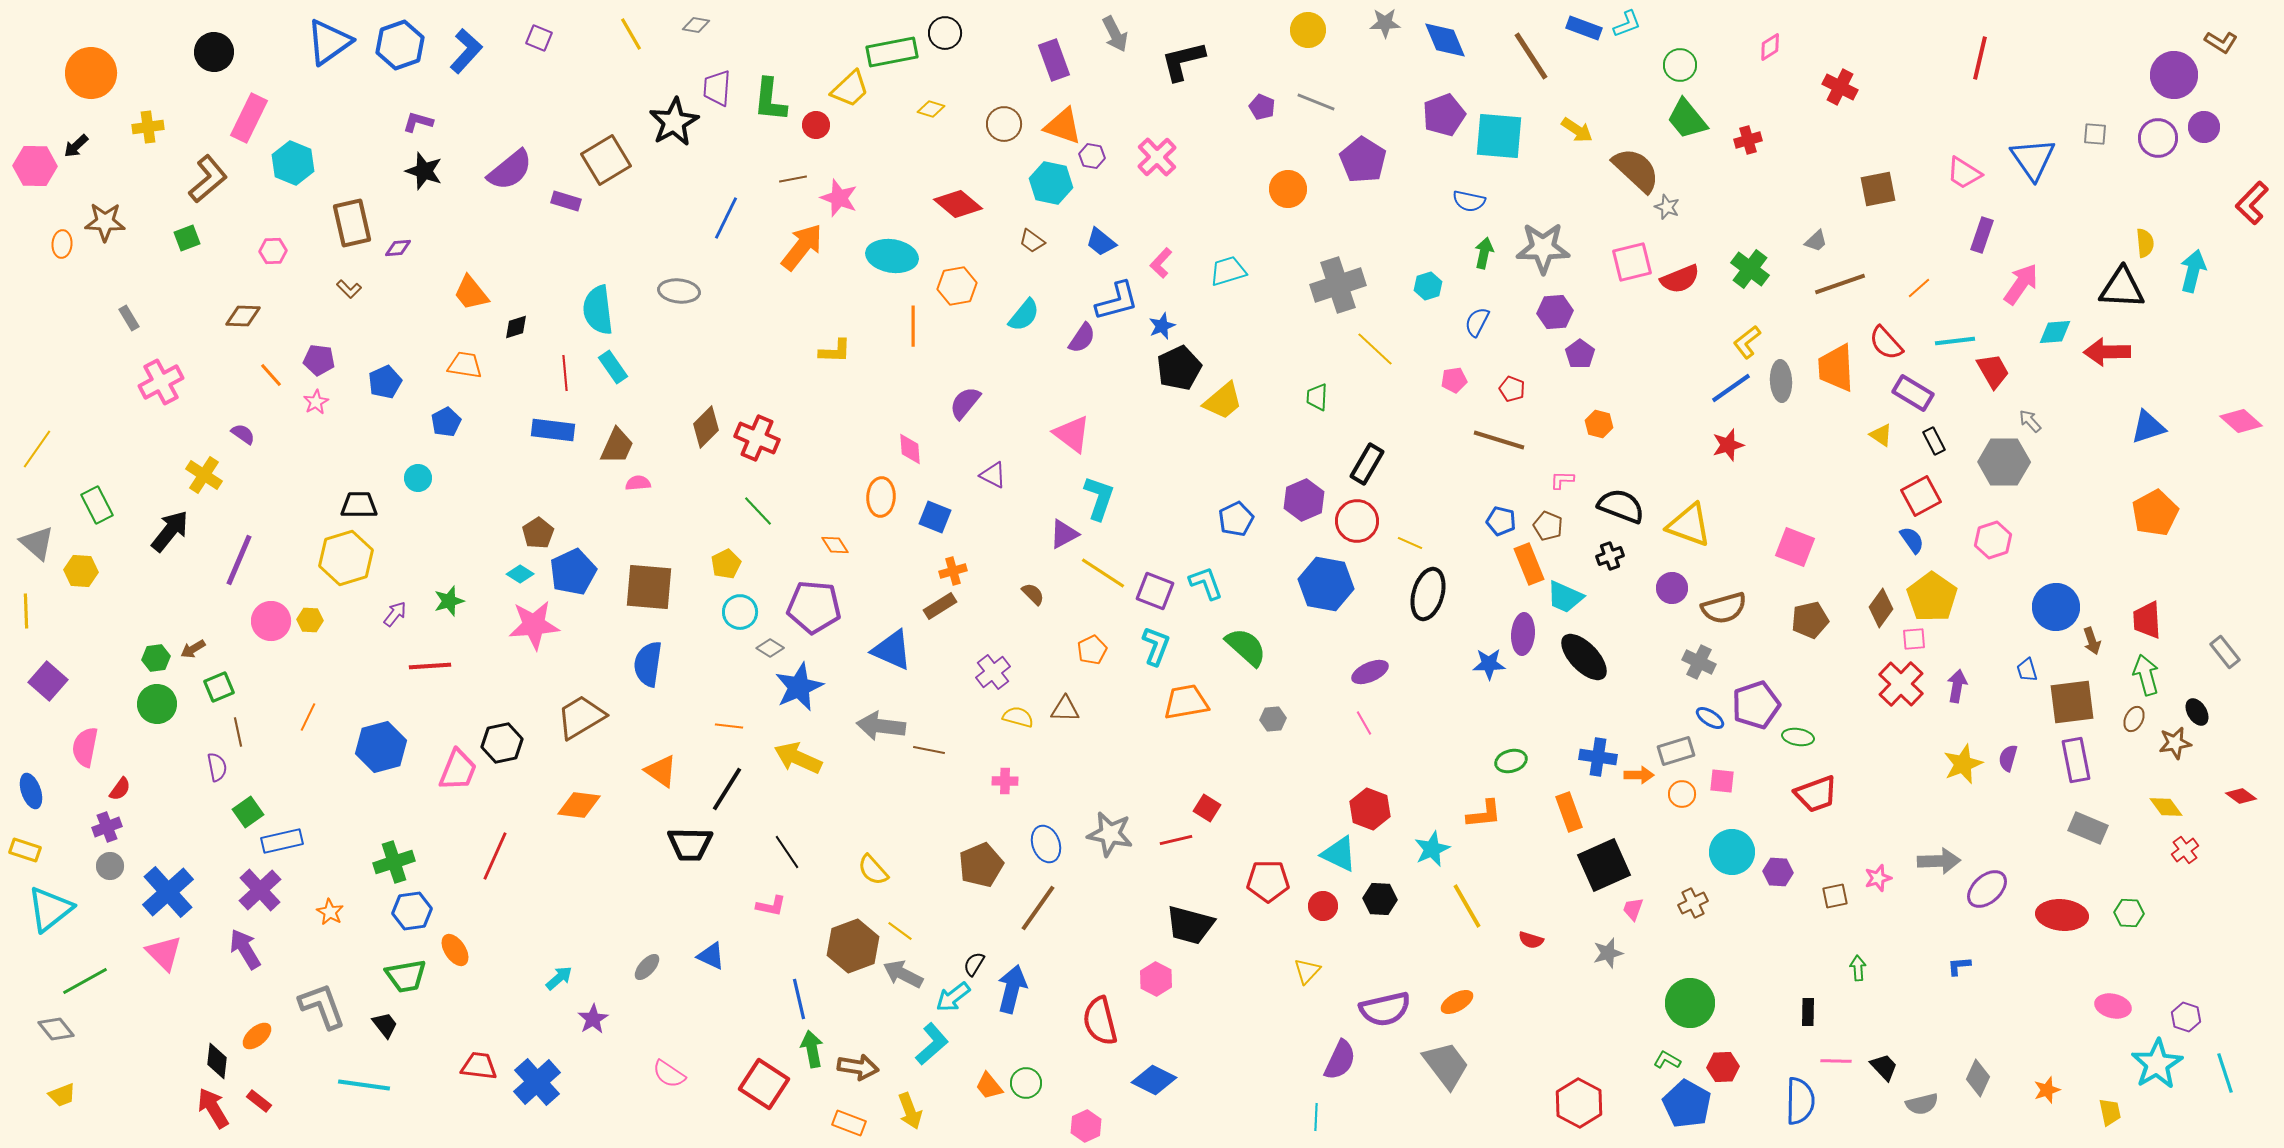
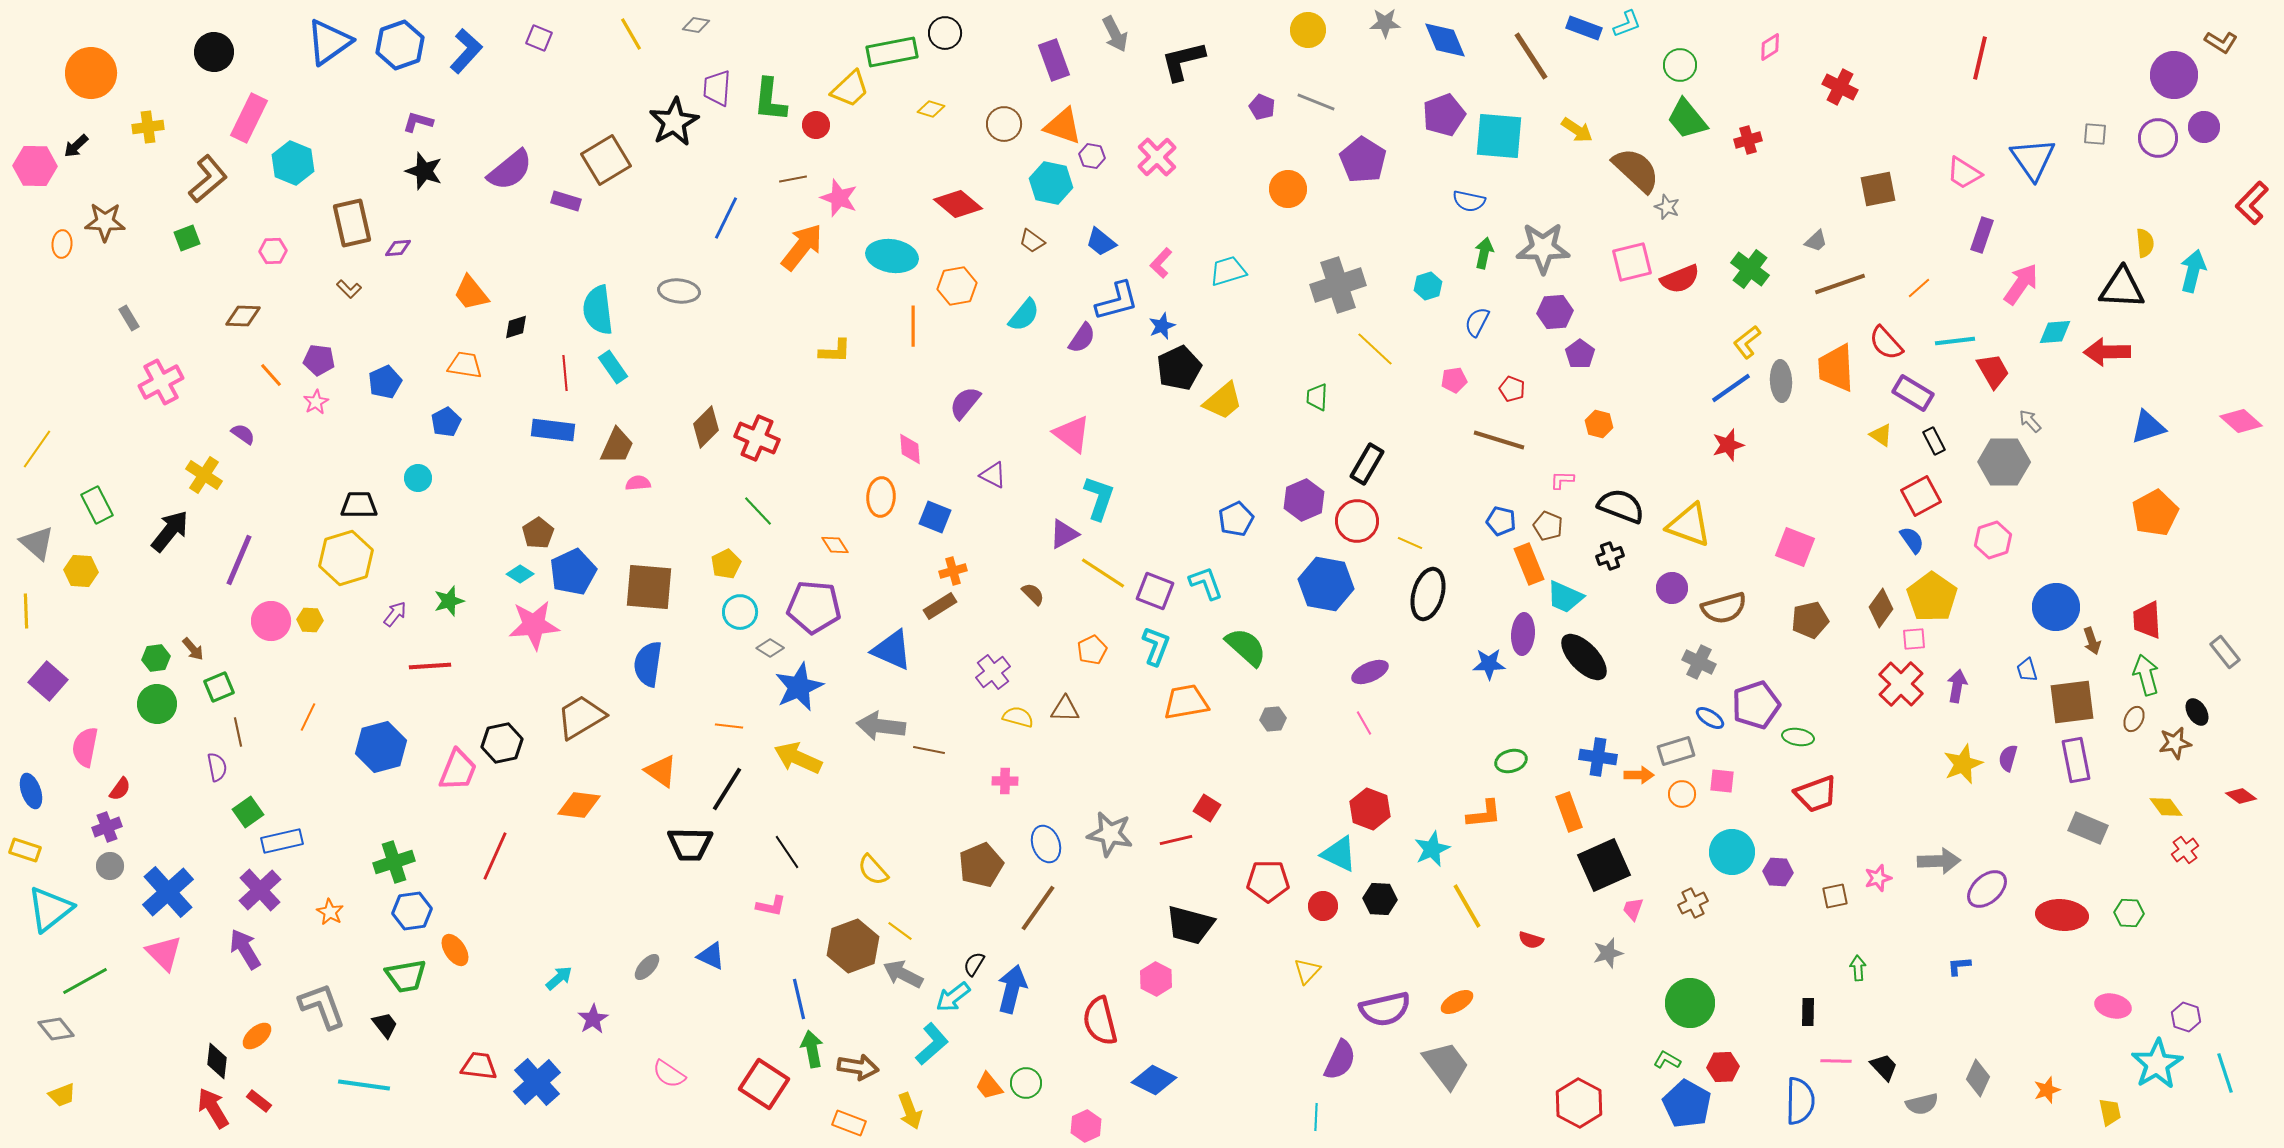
brown arrow at (193, 649): rotated 100 degrees counterclockwise
